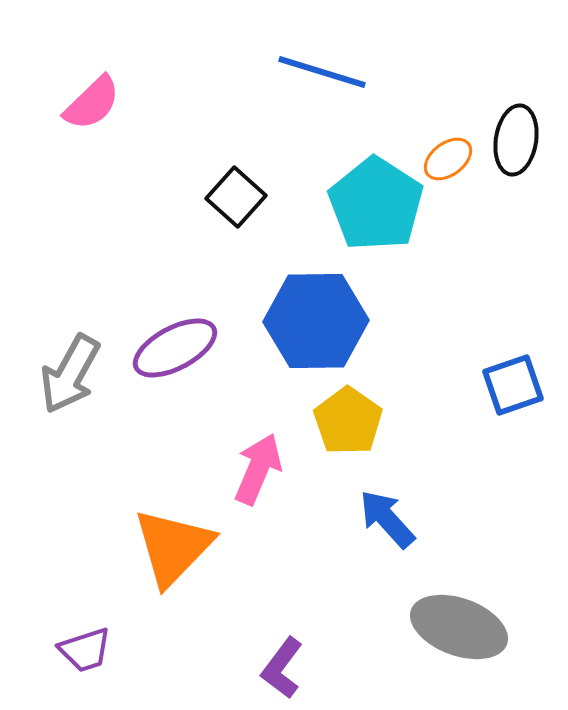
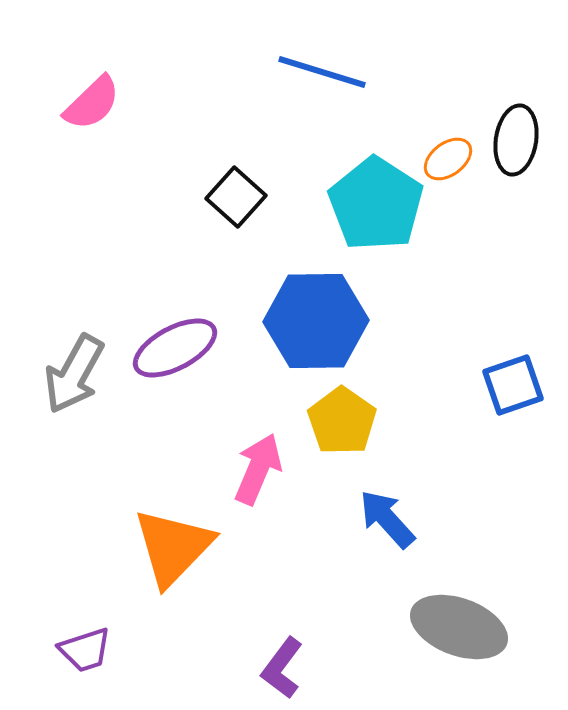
gray arrow: moved 4 px right
yellow pentagon: moved 6 px left
